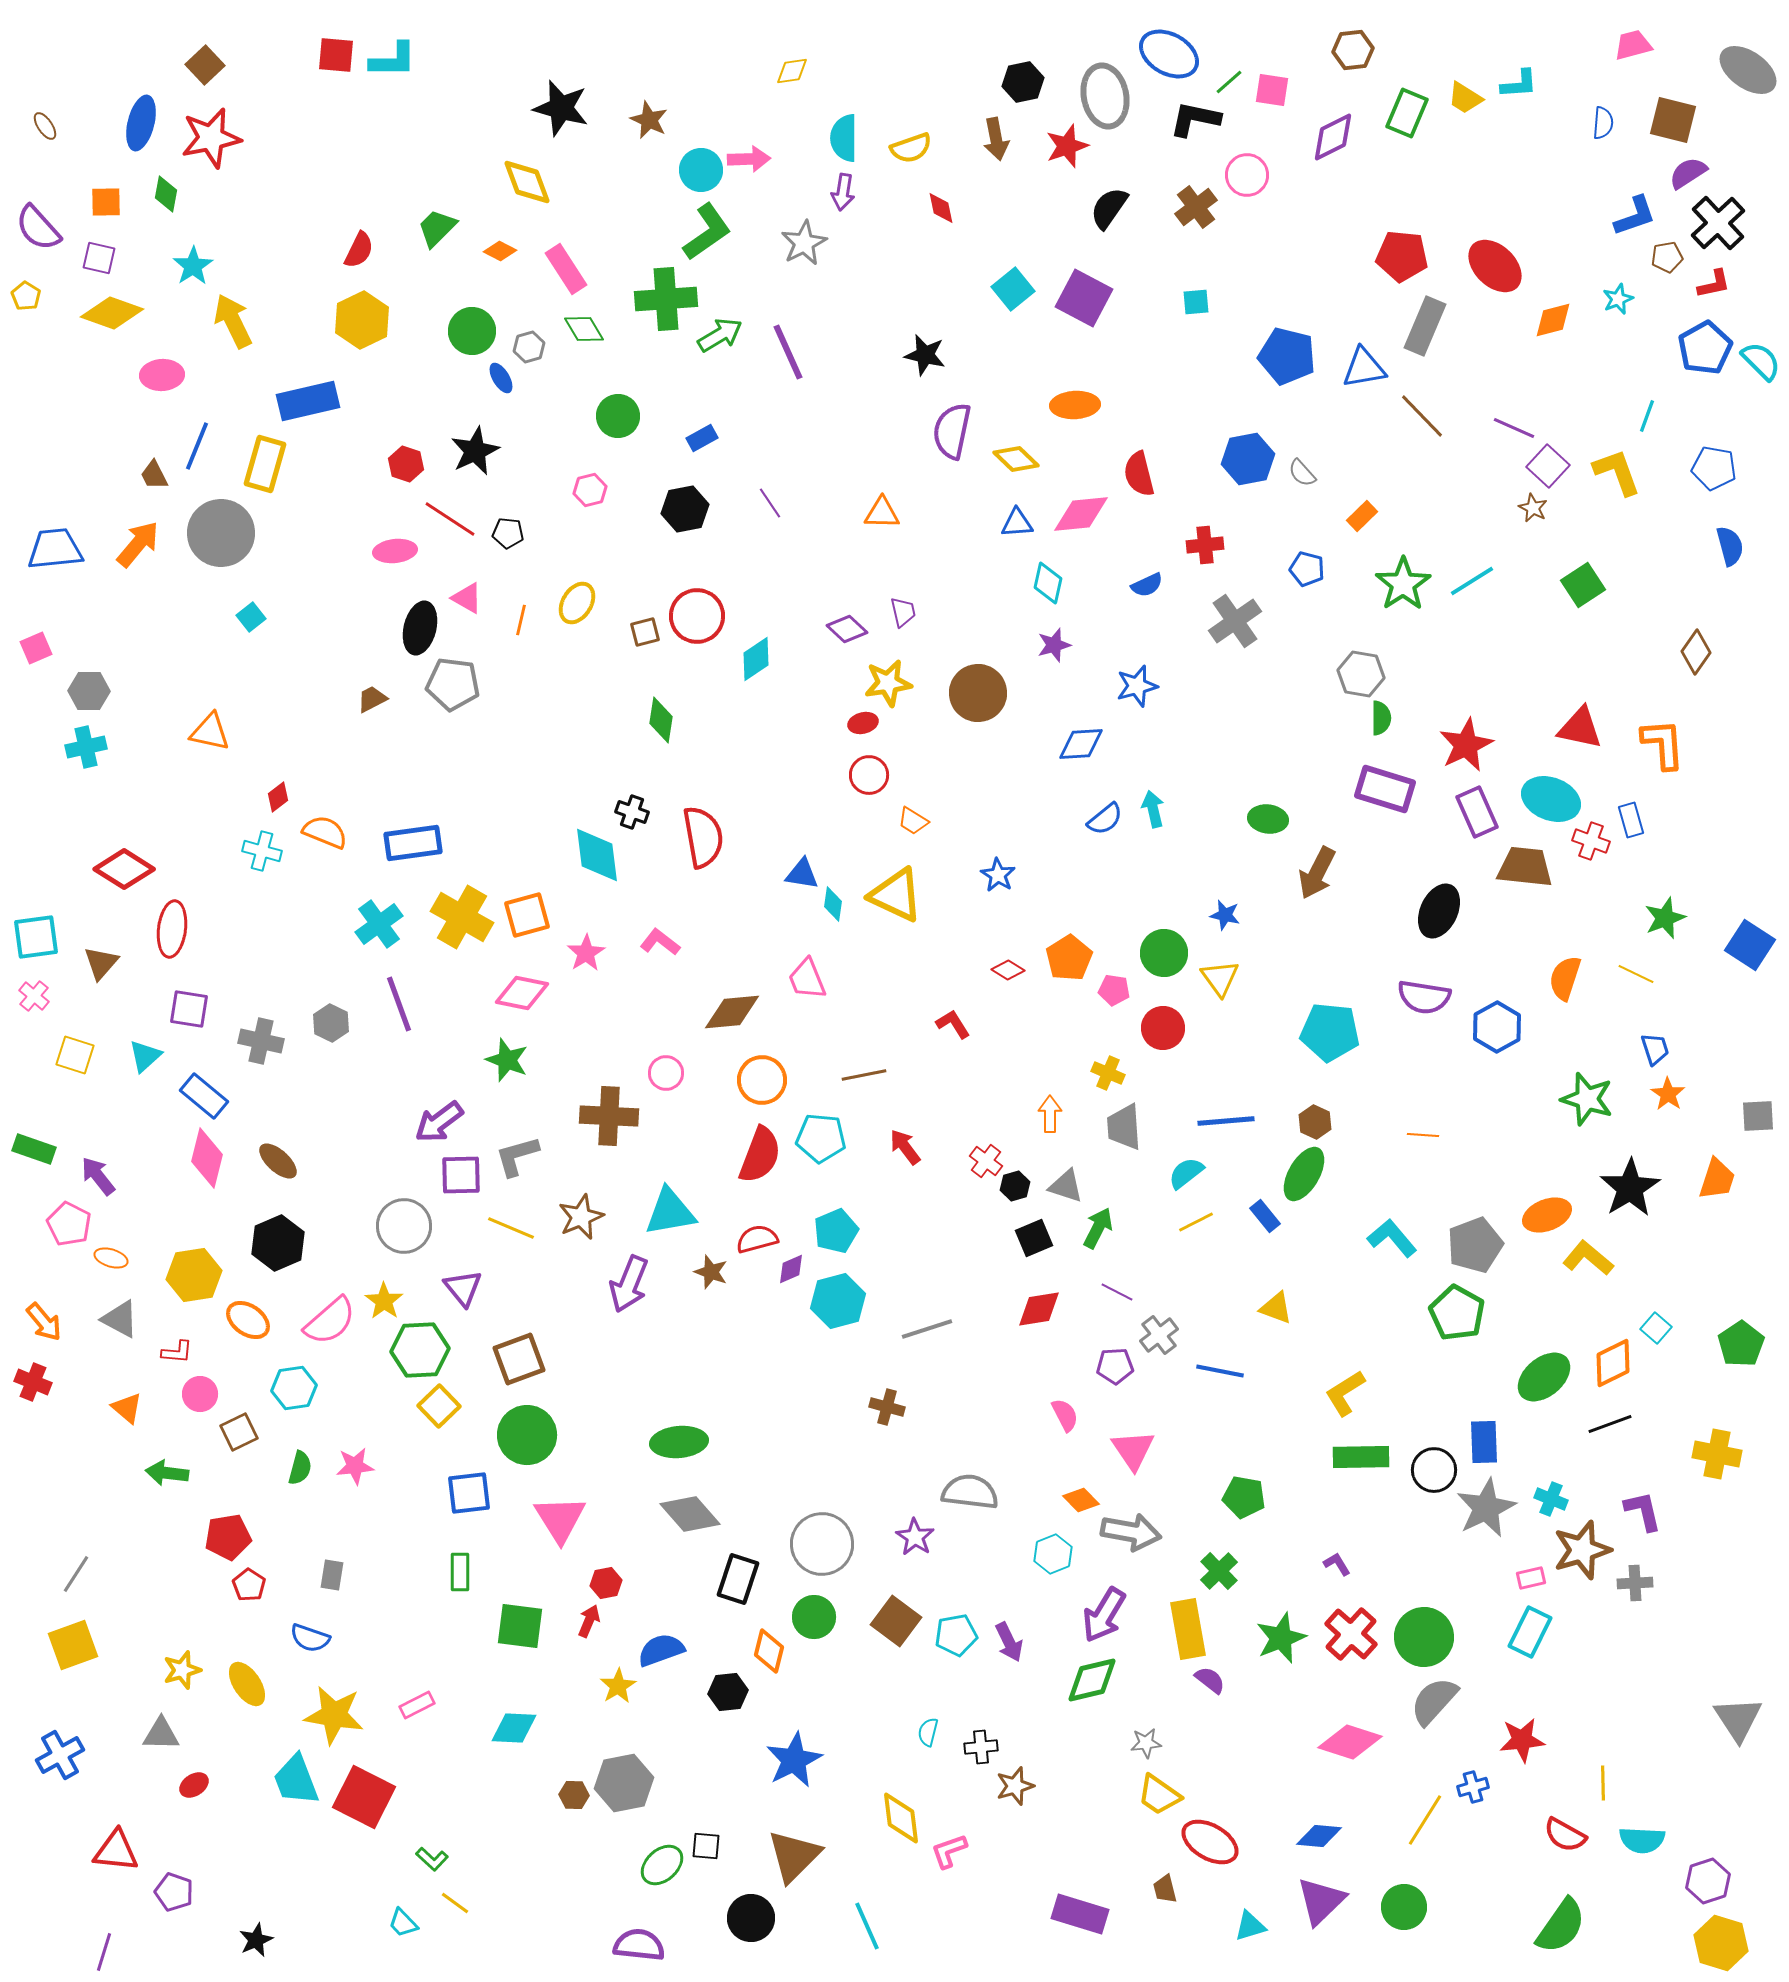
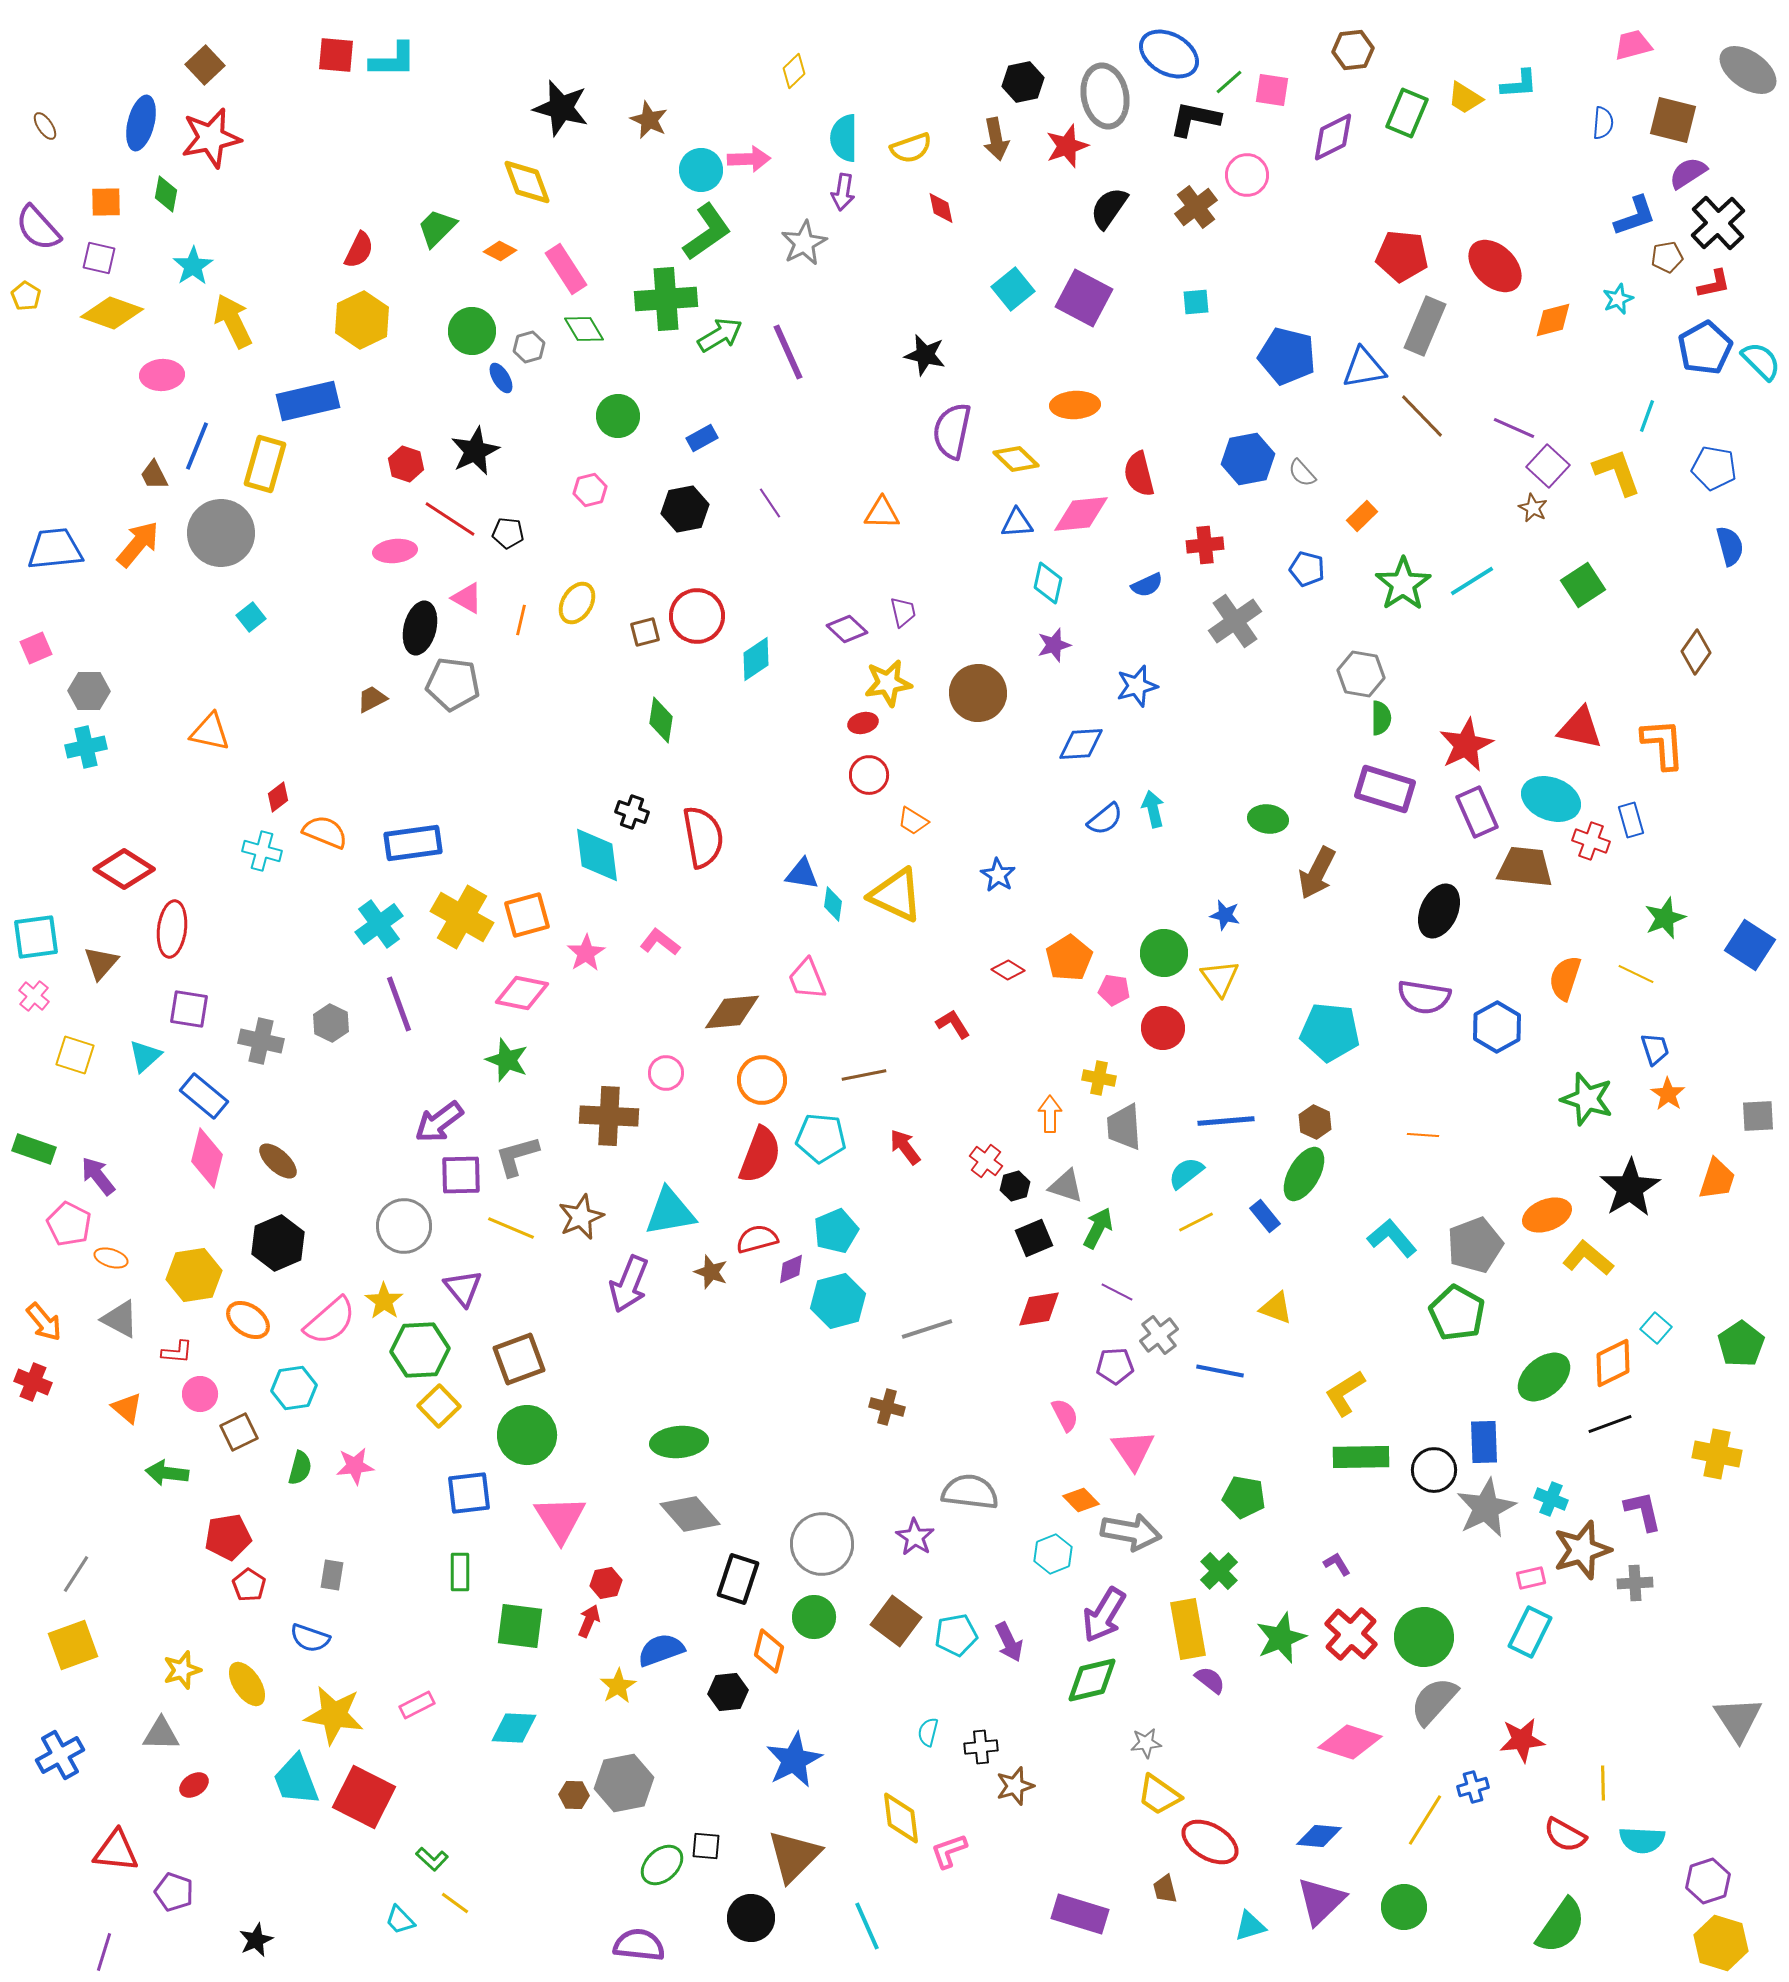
yellow diamond at (792, 71): moved 2 px right; rotated 36 degrees counterclockwise
yellow cross at (1108, 1073): moved 9 px left, 5 px down; rotated 12 degrees counterclockwise
cyan trapezoid at (403, 1923): moved 3 px left, 3 px up
